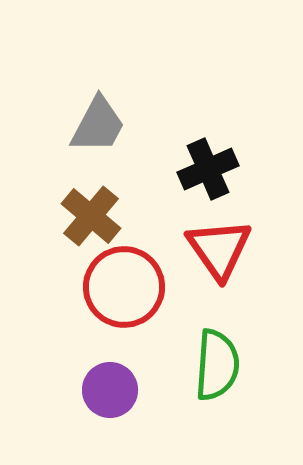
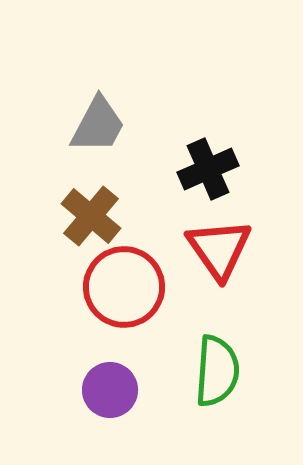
green semicircle: moved 6 px down
